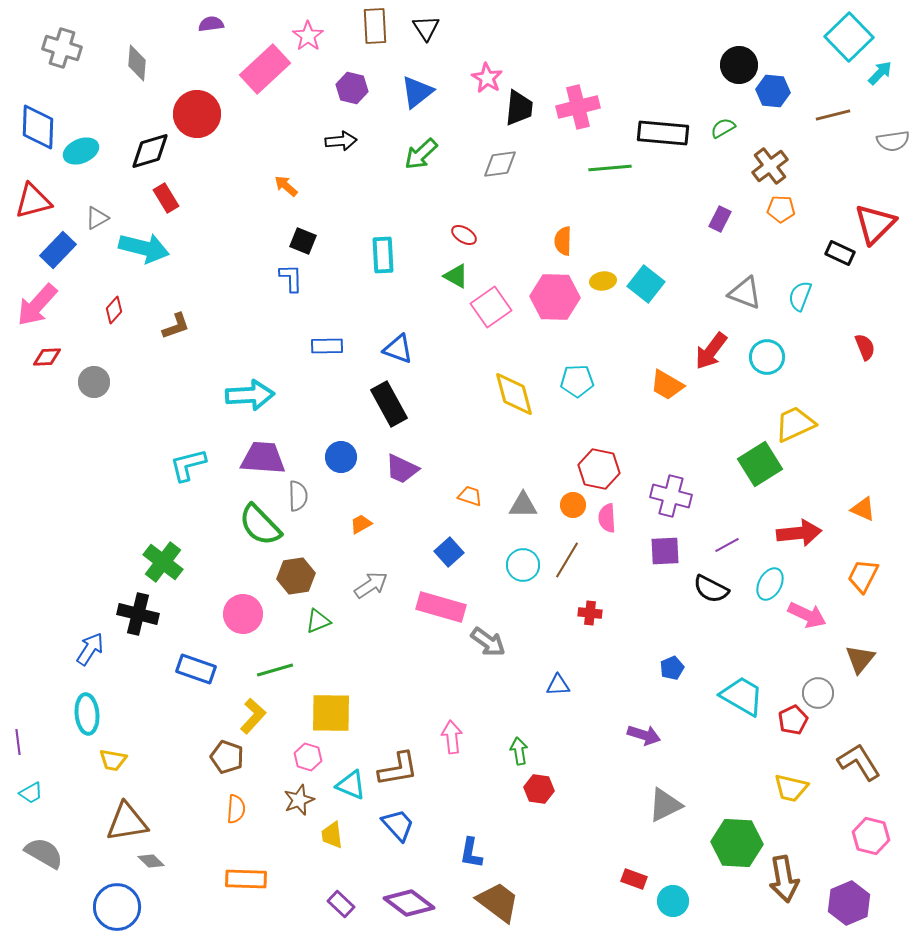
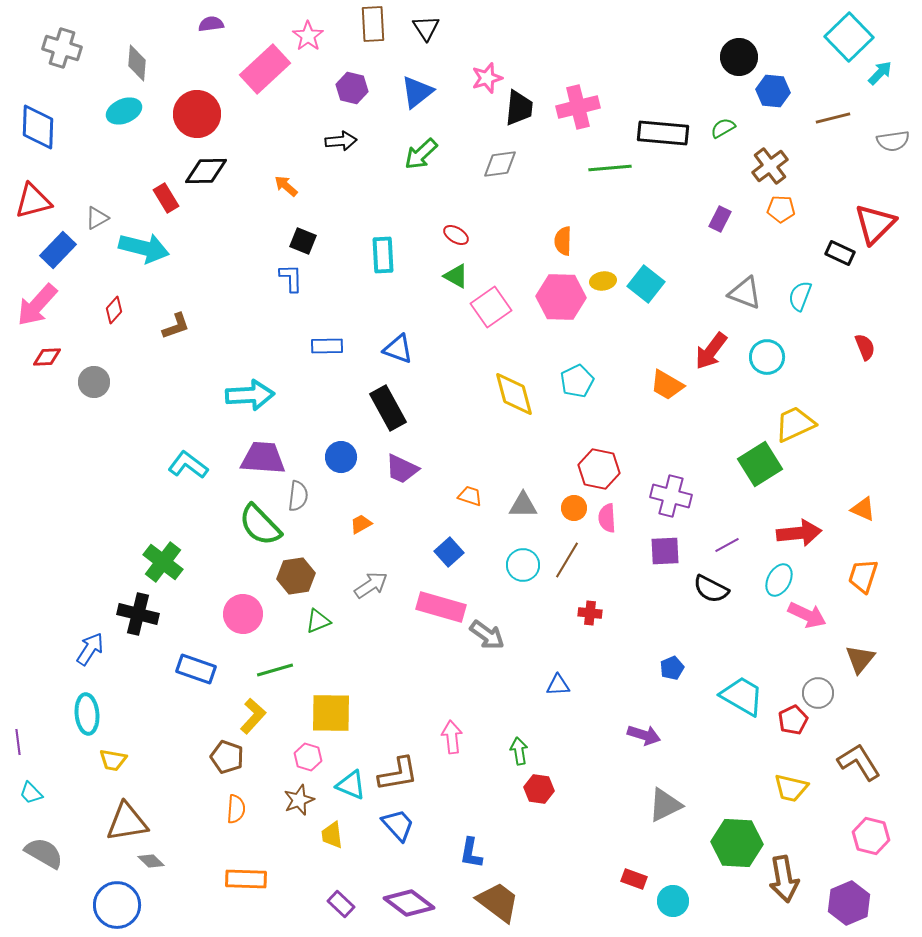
brown rectangle at (375, 26): moved 2 px left, 2 px up
black circle at (739, 65): moved 8 px up
pink star at (487, 78): rotated 24 degrees clockwise
brown line at (833, 115): moved 3 px down
cyan ellipse at (81, 151): moved 43 px right, 40 px up
black diamond at (150, 151): moved 56 px right, 20 px down; rotated 15 degrees clockwise
red ellipse at (464, 235): moved 8 px left
pink hexagon at (555, 297): moved 6 px right
cyan pentagon at (577, 381): rotated 24 degrees counterclockwise
black rectangle at (389, 404): moved 1 px left, 4 px down
cyan L-shape at (188, 465): rotated 51 degrees clockwise
gray semicircle at (298, 496): rotated 8 degrees clockwise
orange circle at (573, 505): moved 1 px right, 3 px down
orange trapezoid at (863, 576): rotated 9 degrees counterclockwise
cyan ellipse at (770, 584): moved 9 px right, 4 px up
gray arrow at (488, 642): moved 1 px left, 7 px up
brown L-shape at (398, 769): moved 5 px down
cyan trapezoid at (31, 793): rotated 75 degrees clockwise
blue circle at (117, 907): moved 2 px up
